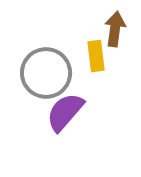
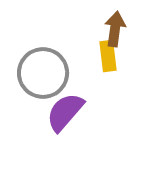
yellow rectangle: moved 12 px right
gray circle: moved 3 px left
